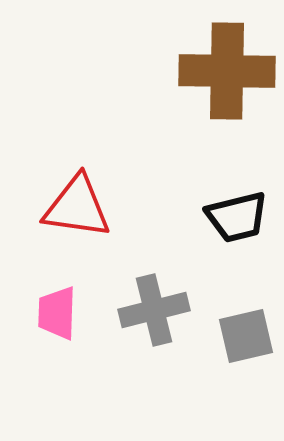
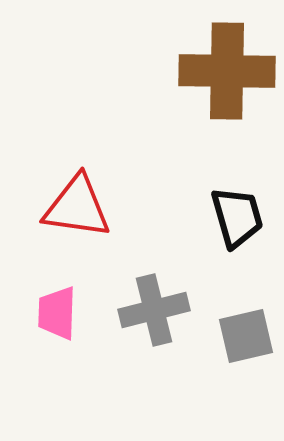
black trapezoid: rotated 92 degrees counterclockwise
